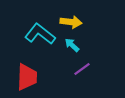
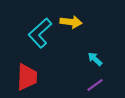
cyan L-shape: moved 1 px up; rotated 80 degrees counterclockwise
cyan arrow: moved 23 px right, 14 px down
purple line: moved 13 px right, 16 px down
